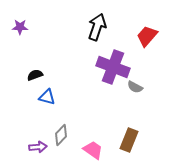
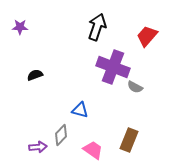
blue triangle: moved 33 px right, 13 px down
